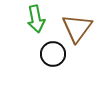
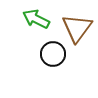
green arrow: rotated 128 degrees clockwise
